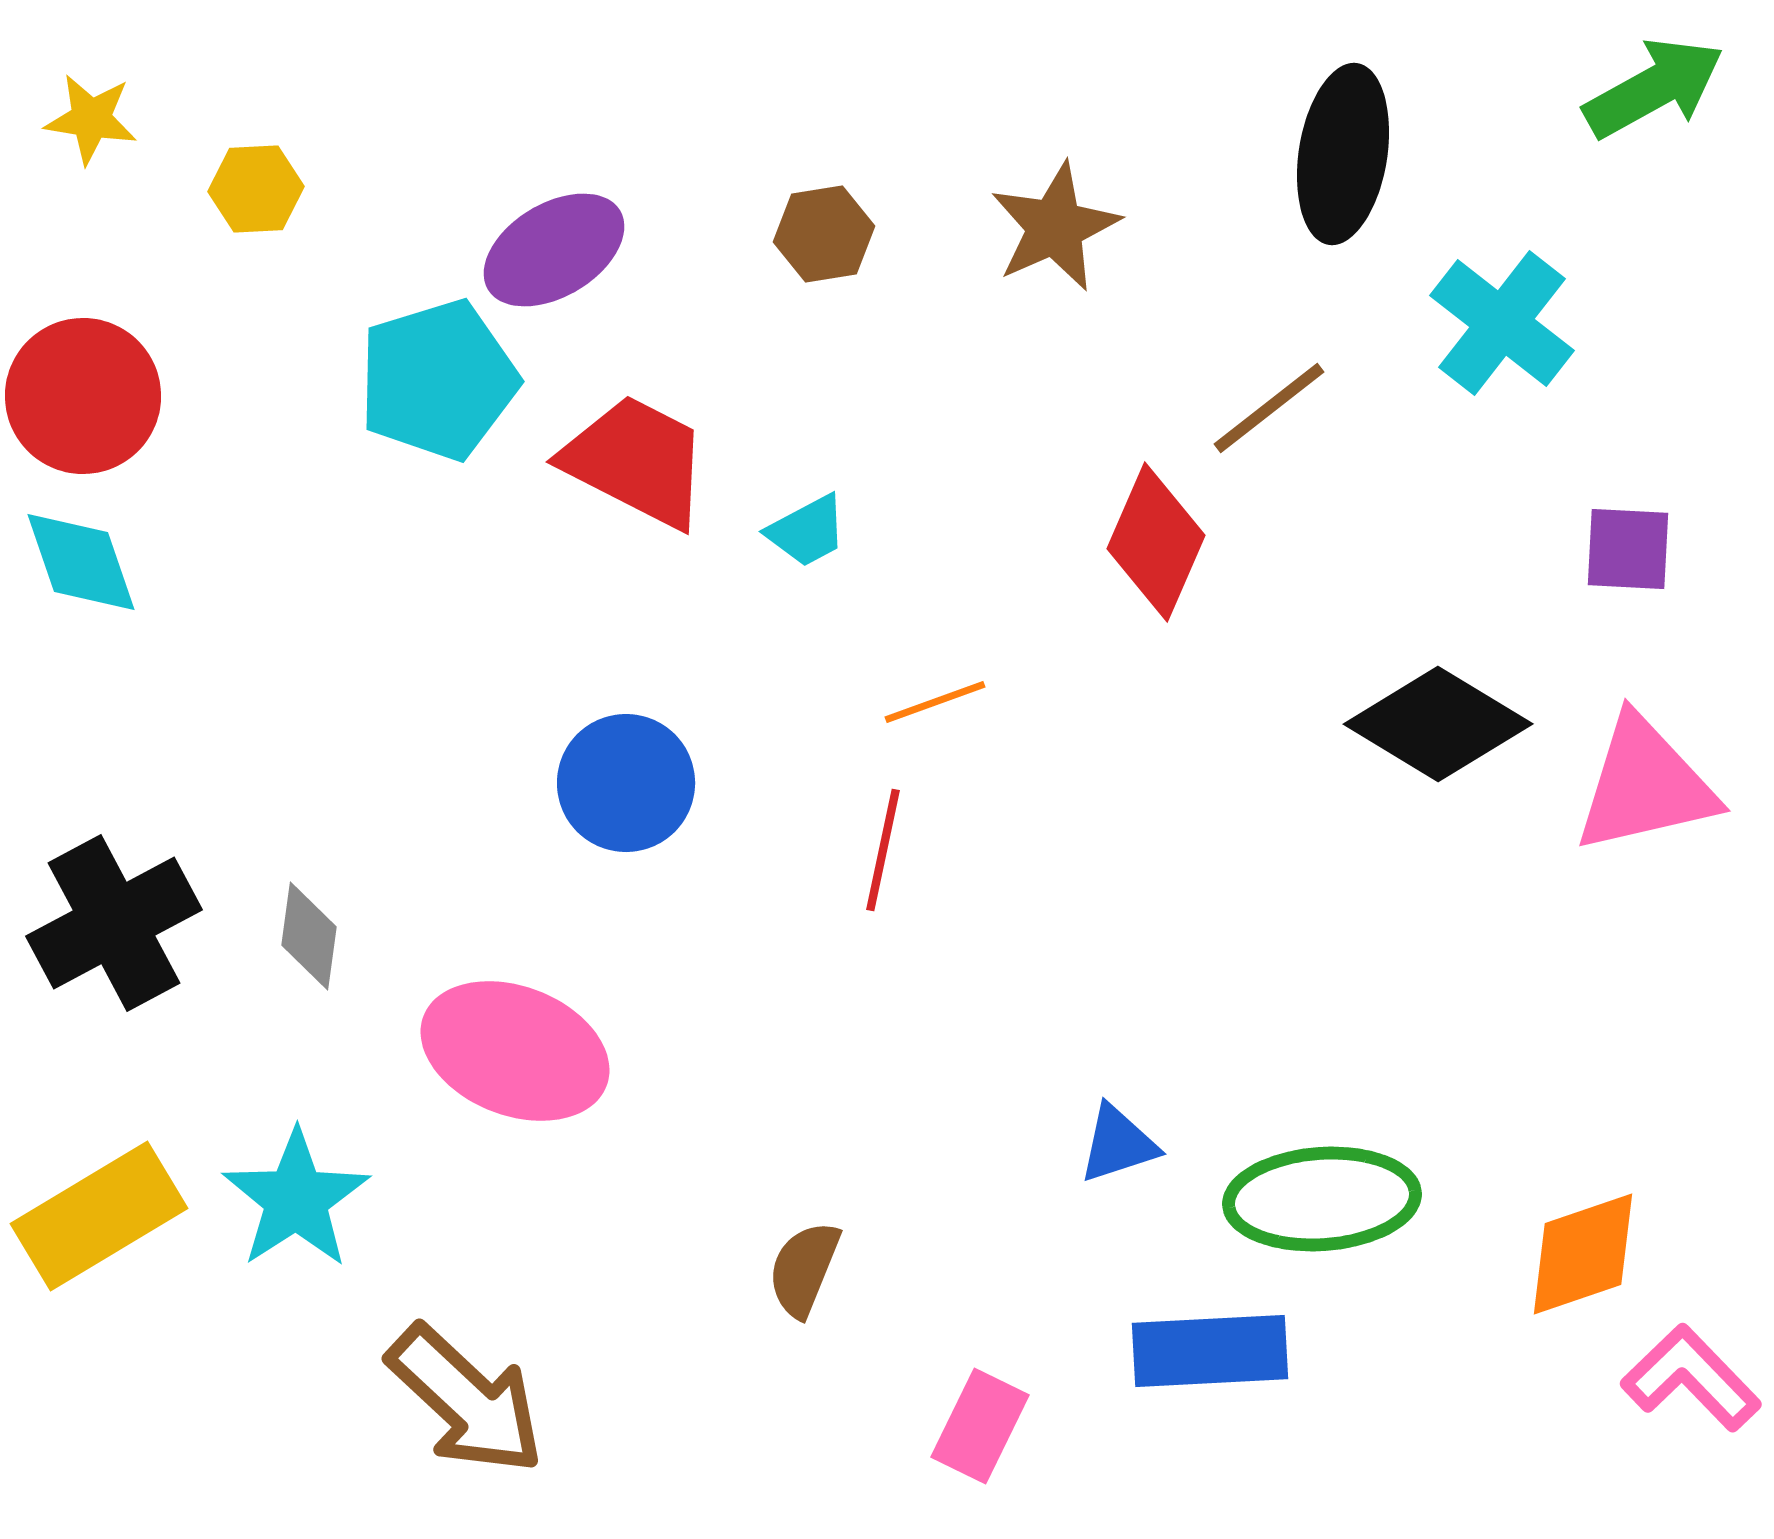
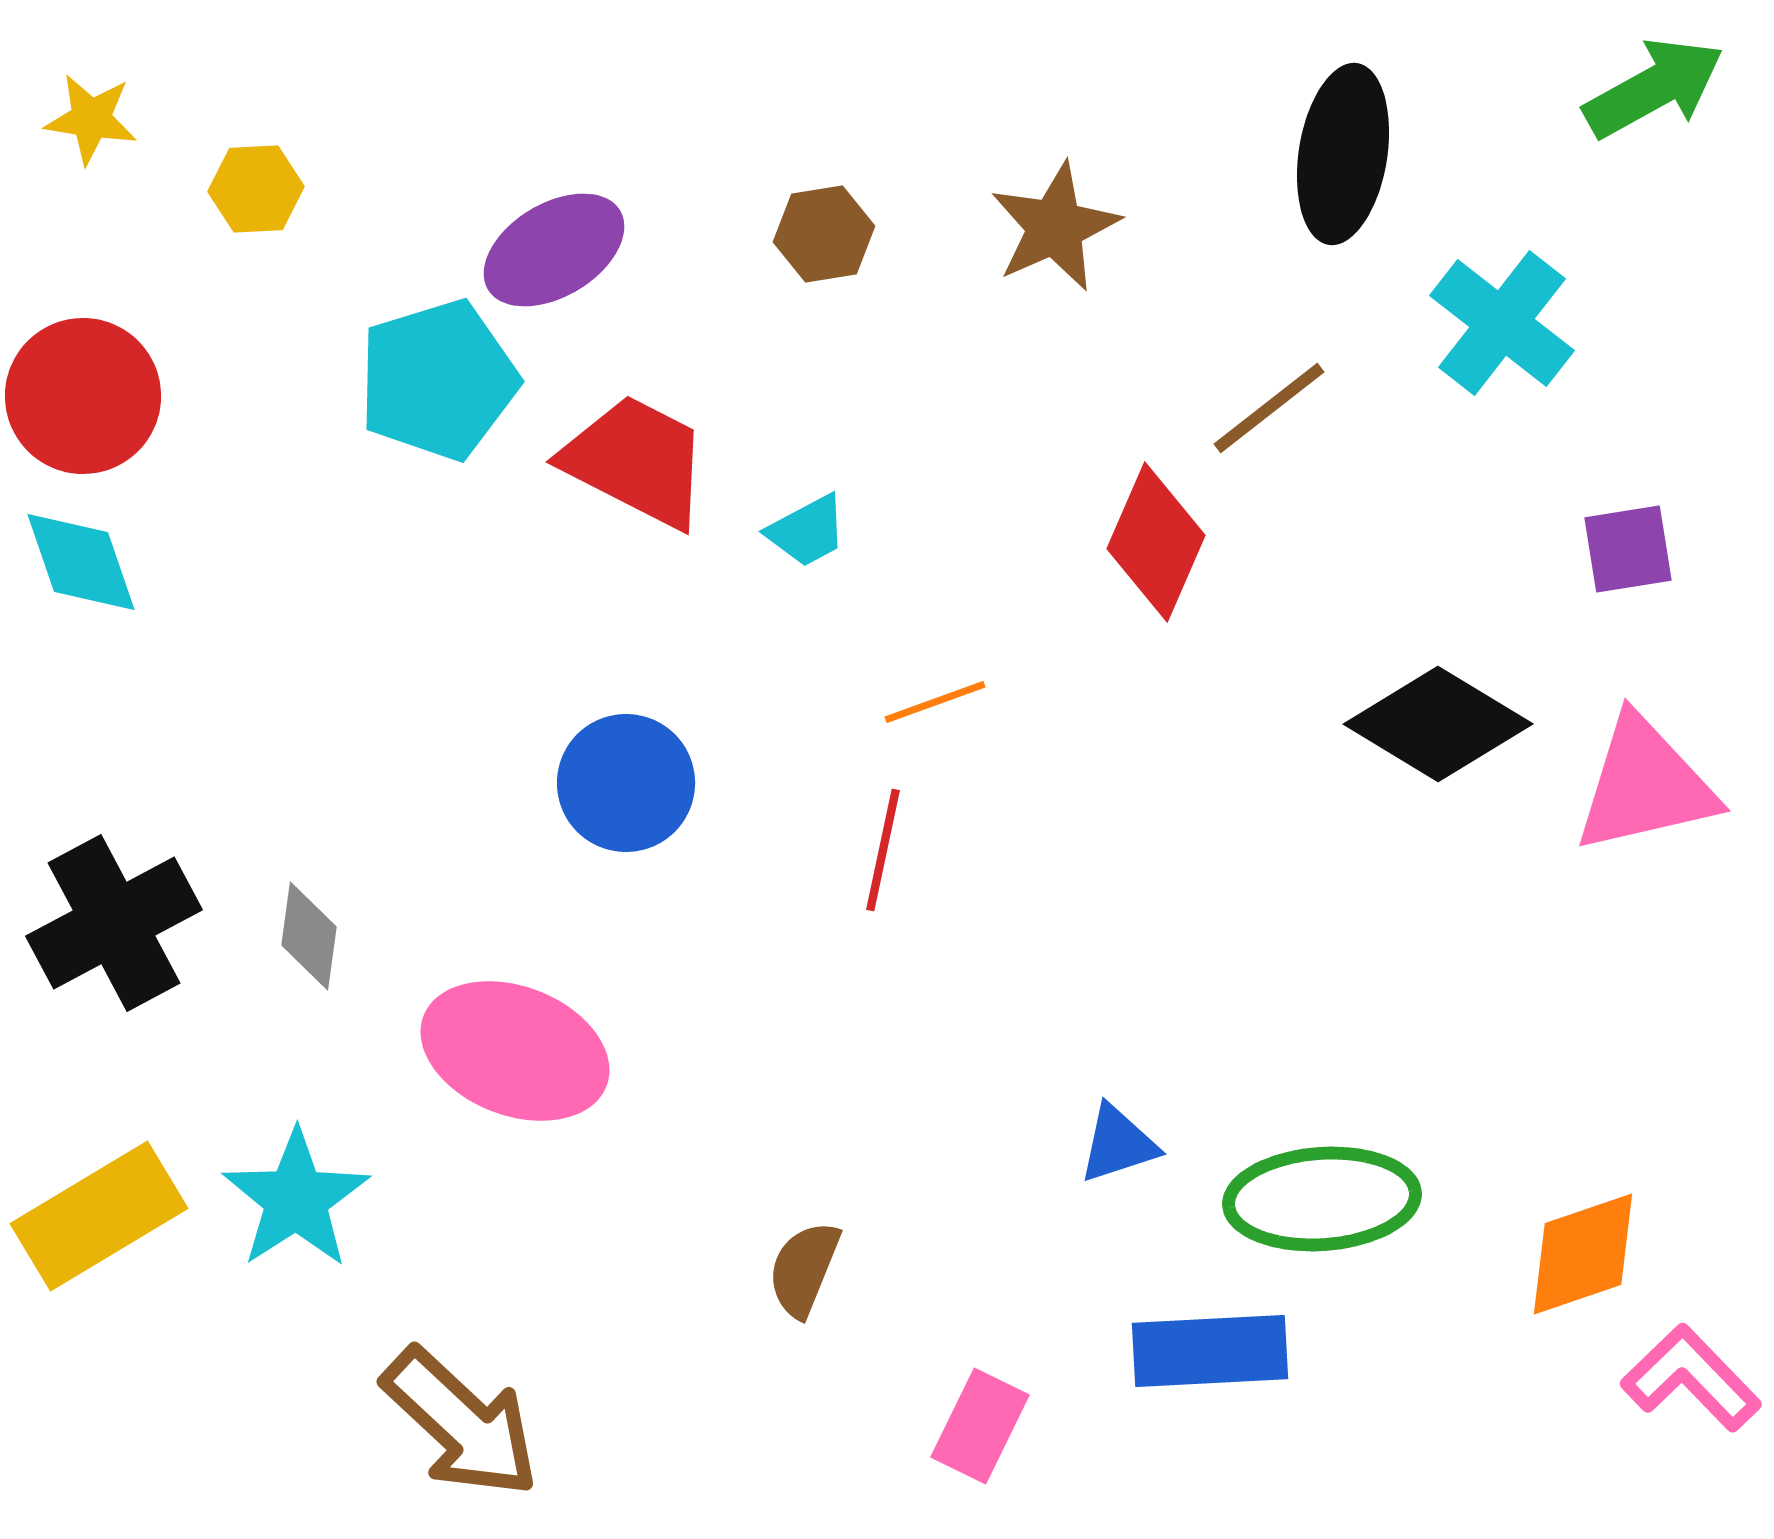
purple square: rotated 12 degrees counterclockwise
brown arrow: moved 5 px left, 23 px down
